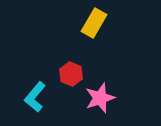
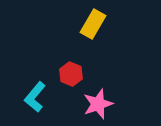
yellow rectangle: moved 1 px left, 1 px down
pink star: moved 2 px left, 6 px down
